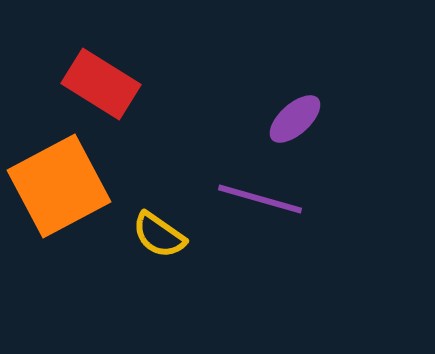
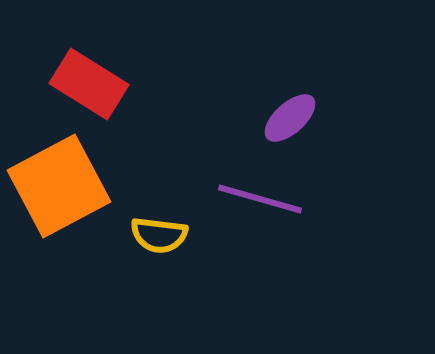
red rectangle: moved 12 px left
purple ellipse: moved 5 px left, 1 px up
yellow semicircle: rotated 28 degrees counterclockwise
